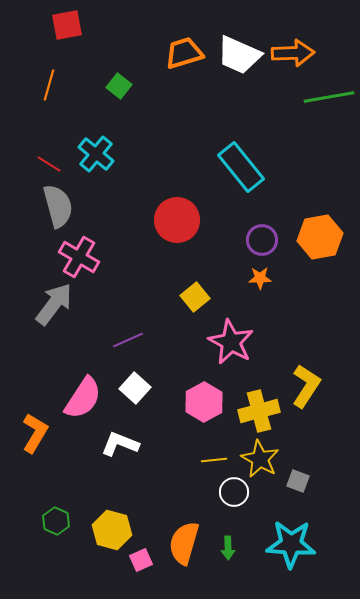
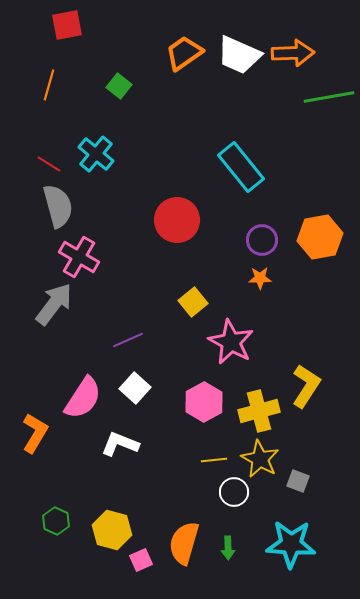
orange trapezoid: rotated 18 degrees counterclockwise
yellow square: moved 2 px left, 5 px down
